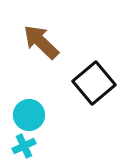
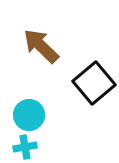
brown arrow: moved 4 px down
cyan cross: moved 1 px right, 1 px down; rotated 15 degrees clockwise
